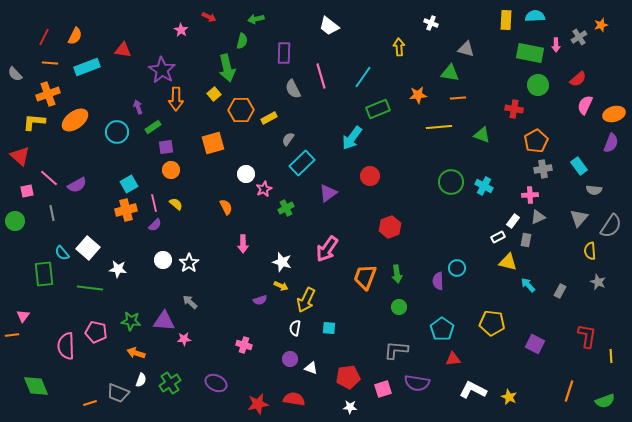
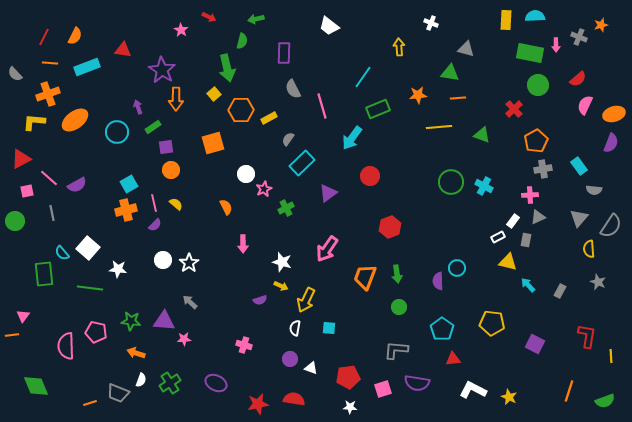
gray cross at (579, 37): rotated 35 degrees counterclockwise
pink line at (321, 76): moved 1 px right, 30 px down
red cross at (514, 109): rotated 36 degrees clockwise
red triangle at (20, 156): moved 1 px right, 3 px down; rotated 50 degrees clockwise
yellow semicircle at (590, 251): moved 1 px left, 2 px up
